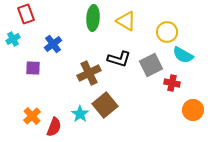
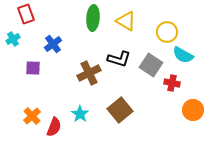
gray square: rotated 30 degrees counterclockwise
brown square: moved 15 px right, 5 px down
